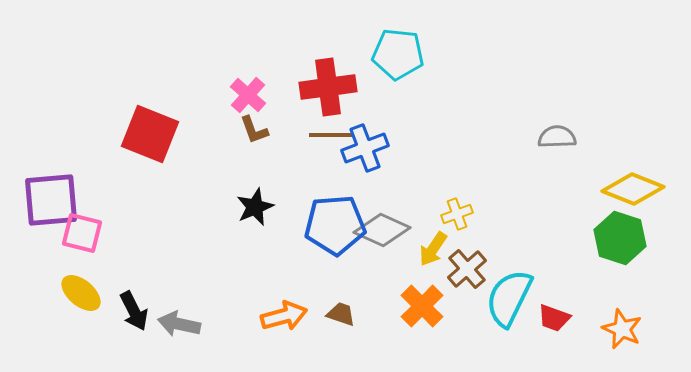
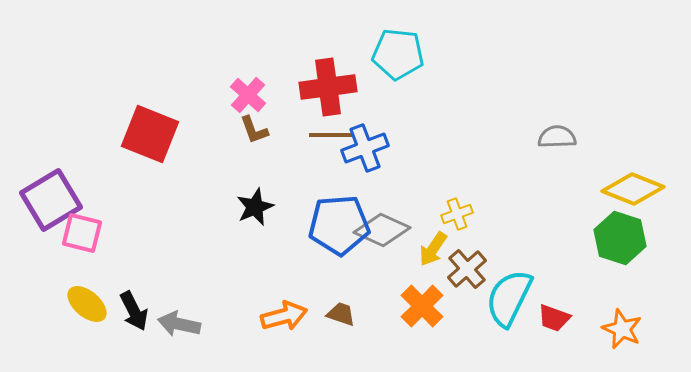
purple square: rotated 26 degrees counterclockwise
blue pentagon: moved 4 px right
yellow ellipse: moved 6 px right, 11 px down
